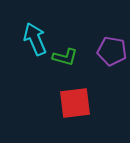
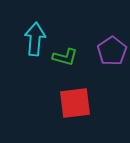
cyan arrow: rotated 28 degrees clockwise
purple pentagon: rotated 28 degrees clockwise
